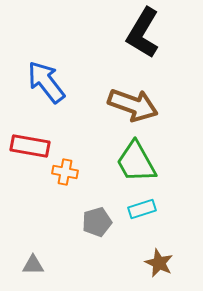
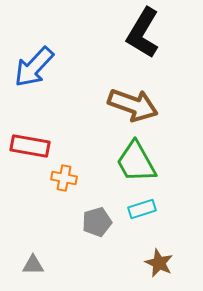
blue arrow: moved 12 px left, 15 px up; rotated 99 degrees counterclockwise
orange cross: moved 1 px left, 6 px down
